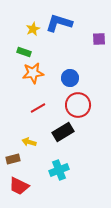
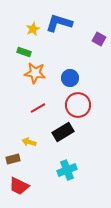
purple square: rotated 32 degrees clockwise
orange star: moved 2 px right; rotated 15 degrees clockwise
cyan cross: moved 8 px right
